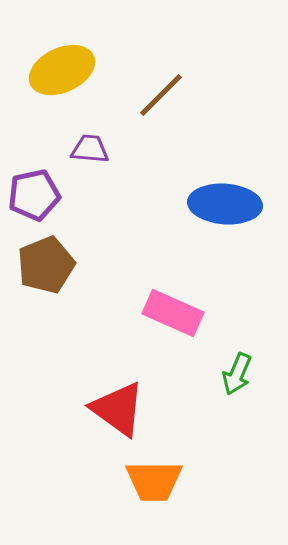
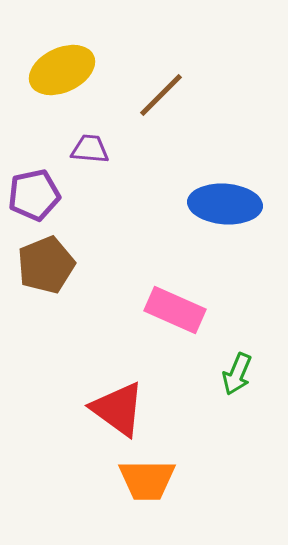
pink rectangle: moved 2 px right, 3 px up
orange trapezoid: moved 7 px left, 1 px up
